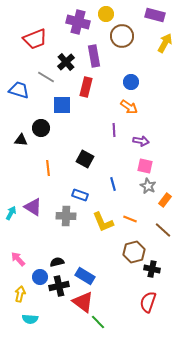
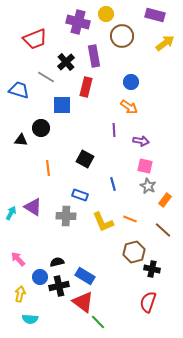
yellow arrow at (165, 43): rotated 24 degrees clockwise
